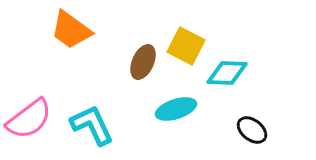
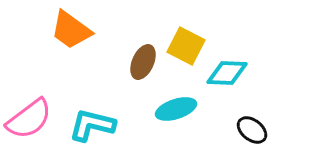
cyan L-shape: rotated 51 degrees counterclockwise
